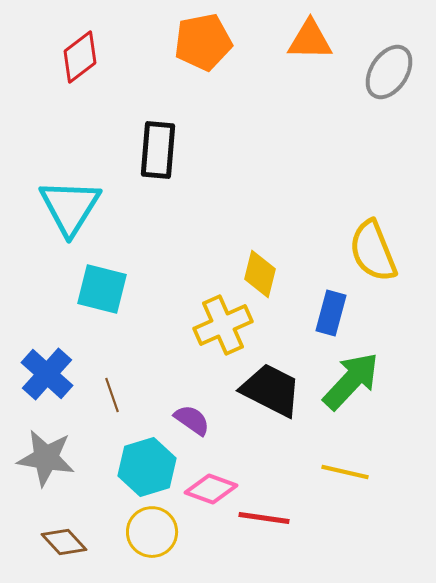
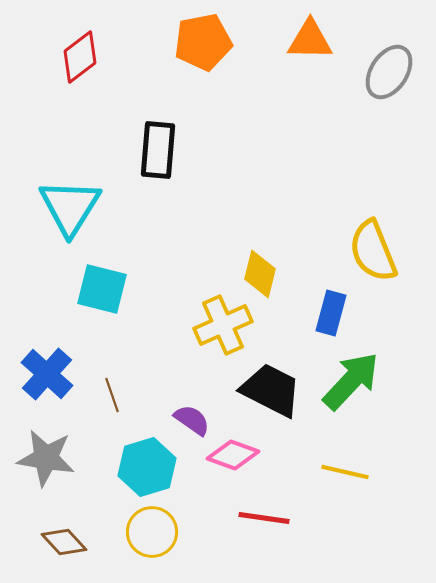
pink diamond: moved 22 px right, 34 px up
